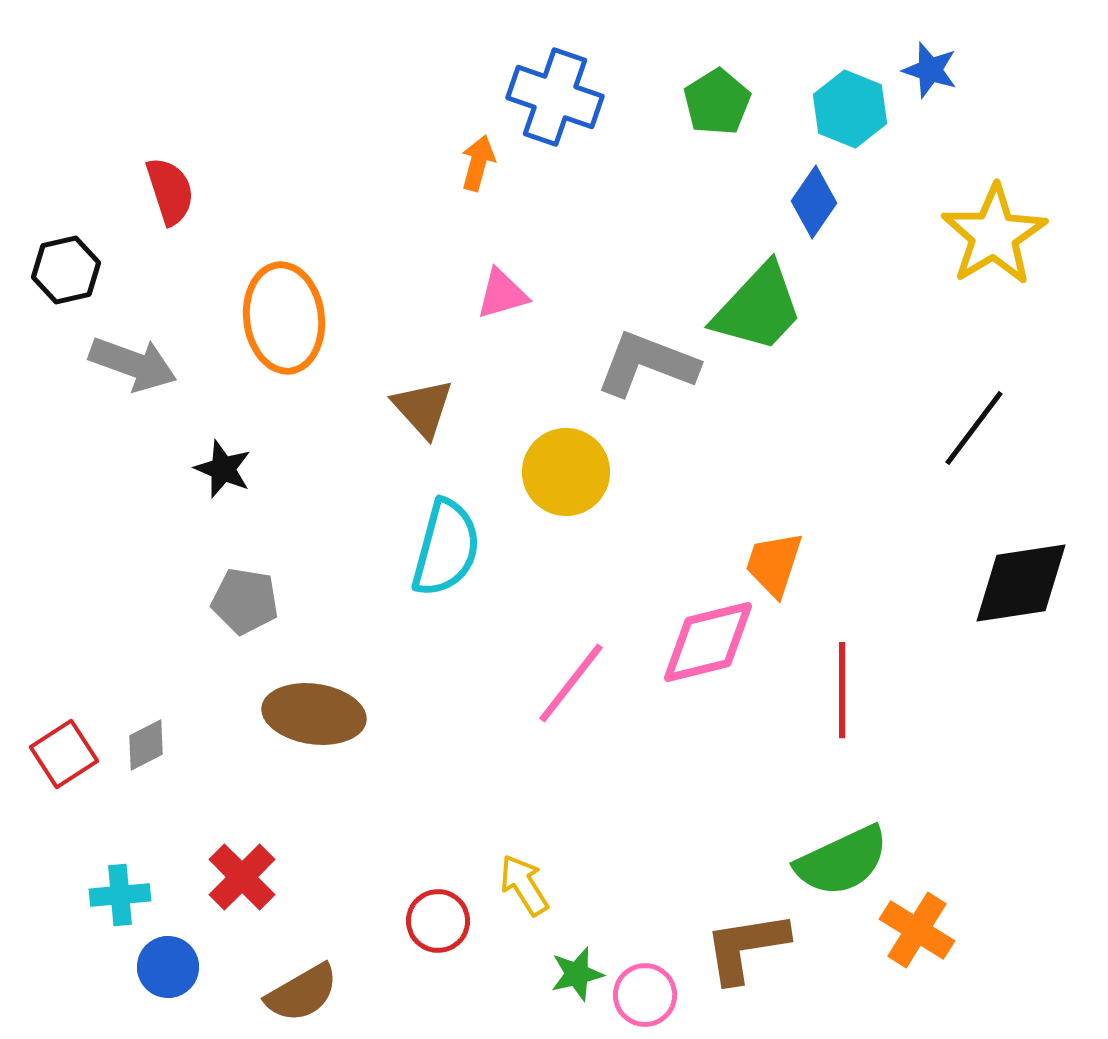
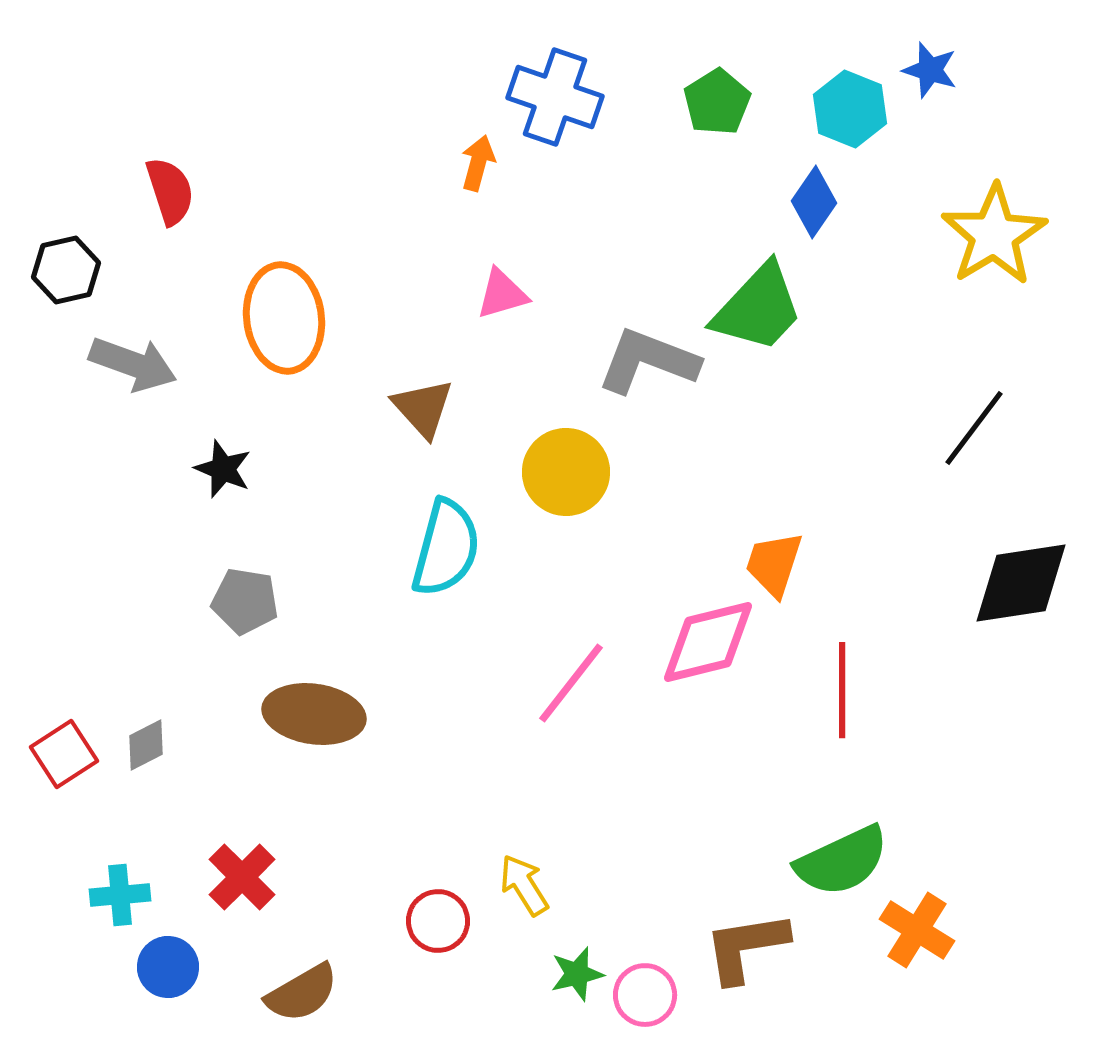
gray L-shape: moved 1 px right, 3 px up
